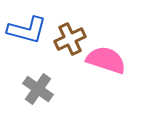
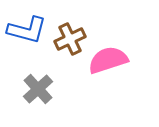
pink semicircle: moved 2 px right; rotated 36 degrees counterclockwise
gray cross: rotated 12 degrees clockwise
